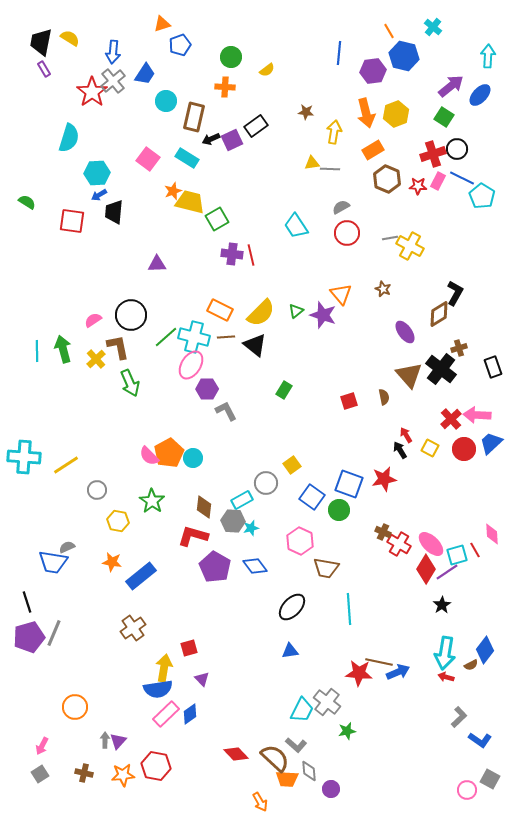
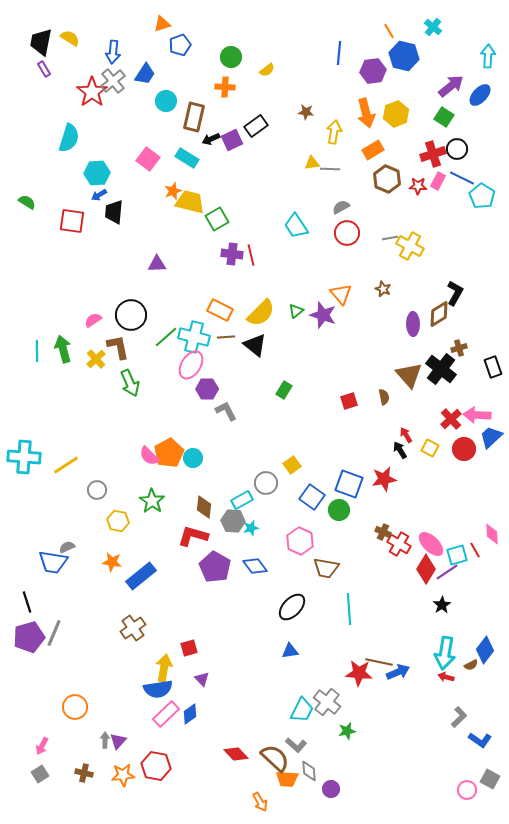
purple ellipse at (405, 332): moved 8 px right, 8 px up; rotated 35 degrees clockwise
blue trapezoid at (491, 443): moved 6 px up
